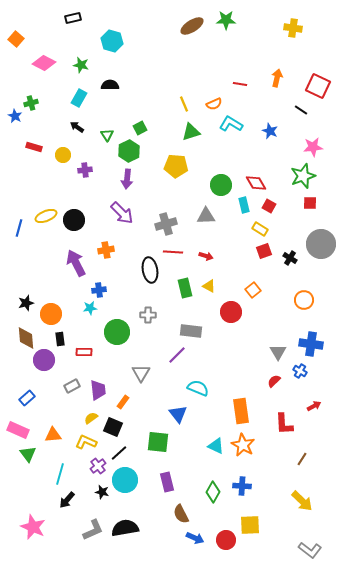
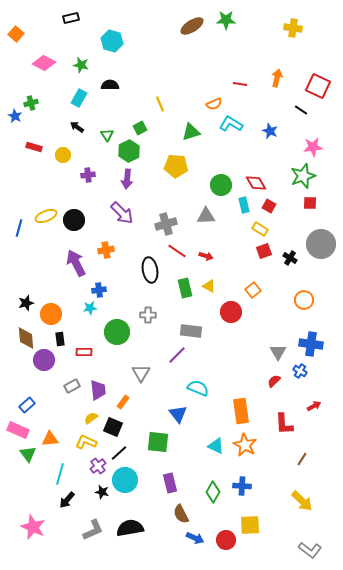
black rectangle at (73, 18): moved 2 px left
orange square at (16, 39): moved 5 px up
yellow line at (184, 104): moved 24 px left
purple cross at (85, 170): moved 3 px right, 5 px down
red line at (173, 252): moved 4 px right, 1 px up; rotated 30 degrees clockwise
blue rectangle at (27, 398): moved 7 px down
orange triangle at (53, 435): moved 3 px left, 4 px down
orange star at (243, 445): moved 2 px right
purple rectangle at (167, 482): moved 3 px right, 1 px down
black semicircle at (125, 528): moved 5 px right
